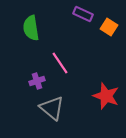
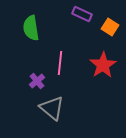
purple rectangle: moved 1 px left
orange square: moved 1 px right
pink line: rotated 40 degrees clockwise
purple cross: rotated 21 degrees counterclockwise
red star: moved 3 px left, 31 px up; rotated 20 degrees clockwise
